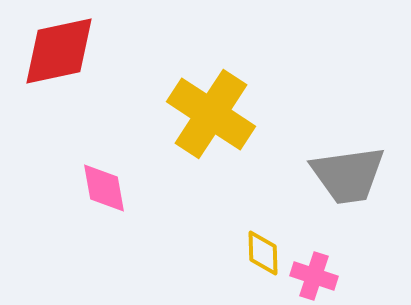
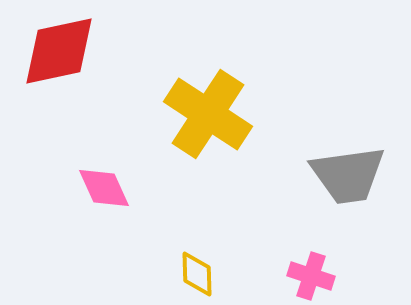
yellow cross: moved 3 px left
pink diamond: rotated 14 degrees counterclockwise
yellow diamond: moved 66 px left, 21 px down
pink cross: moved 3 px left
